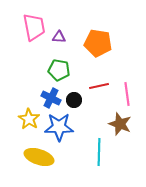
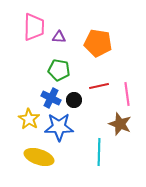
pink trapezoid: rotated 12 degrees clockwise
